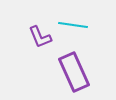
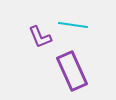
purple rectangle: moved 2 px left, 1 px up
